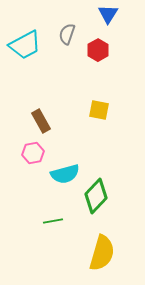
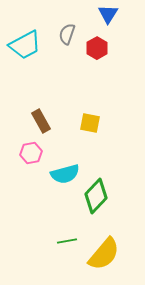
red hexagon: moved 1 px left, 2 px up
yellow square: moved 9 px left, 13 px down
pink hexagon: moved 2 px left
green line: moved 14 px right, 20 px down
yellow semicircle: moved 2 px right, 1 px down; rotated 24 degrees clockwise
